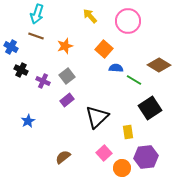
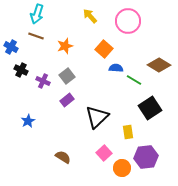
brown semicircle: rotated 70 degrees clockwise
